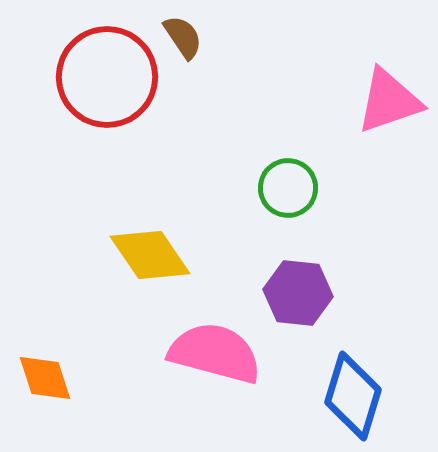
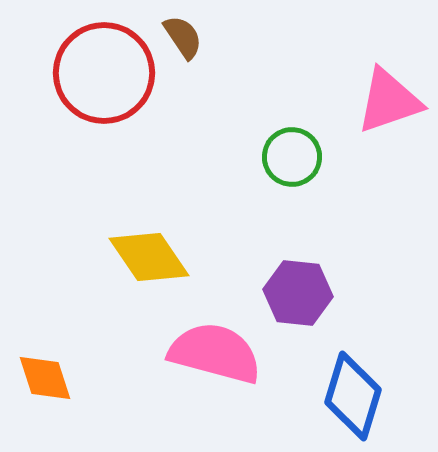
red circle: moved 3 px left, 4 px up
green circle: moved 4 px right, 31 px up
yellow diamond: moved 1 px left, 2 px down
